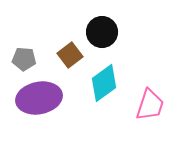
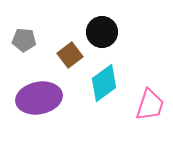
gray pentagon: moved 19 px up
